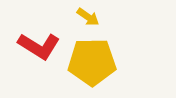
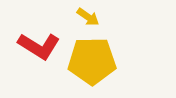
yellow pentagon: moved 1 px up
